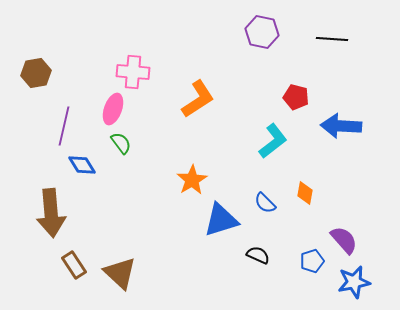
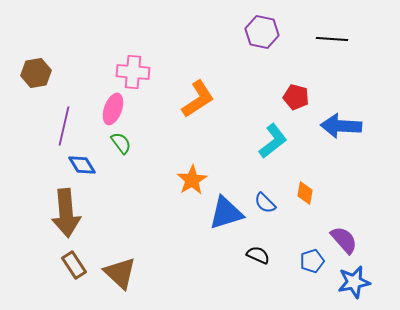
brown arrow: moved 15 px right
blue triangle: moved 5 px right, 7 px up
